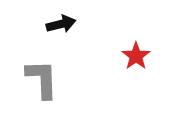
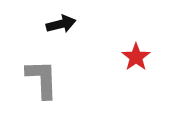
red star: moved 1 px down
